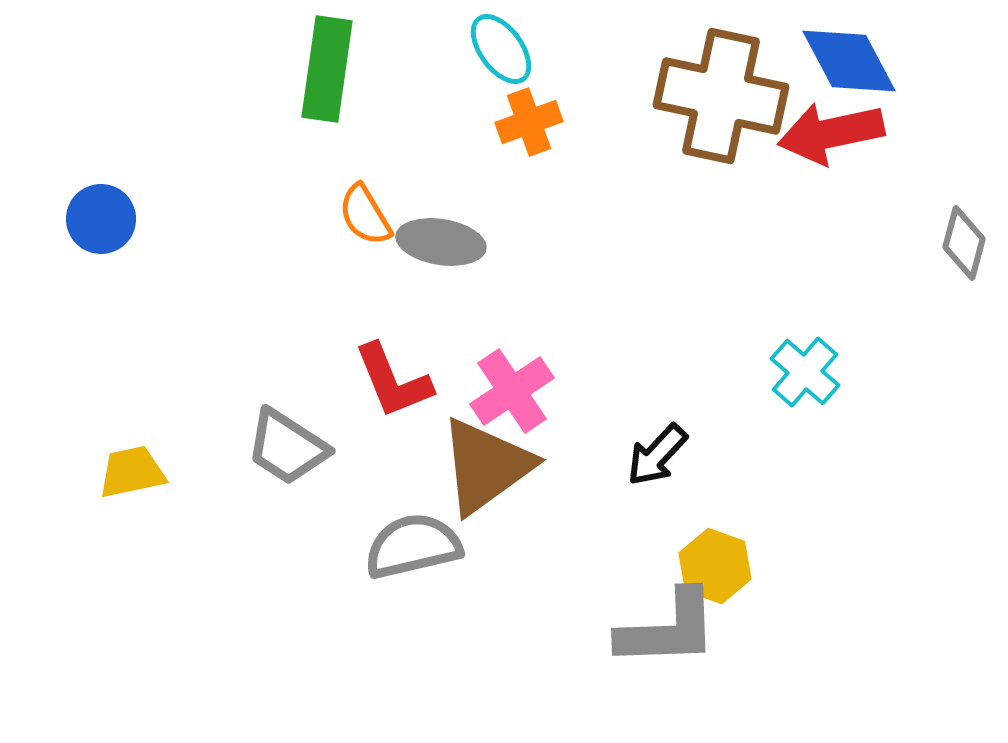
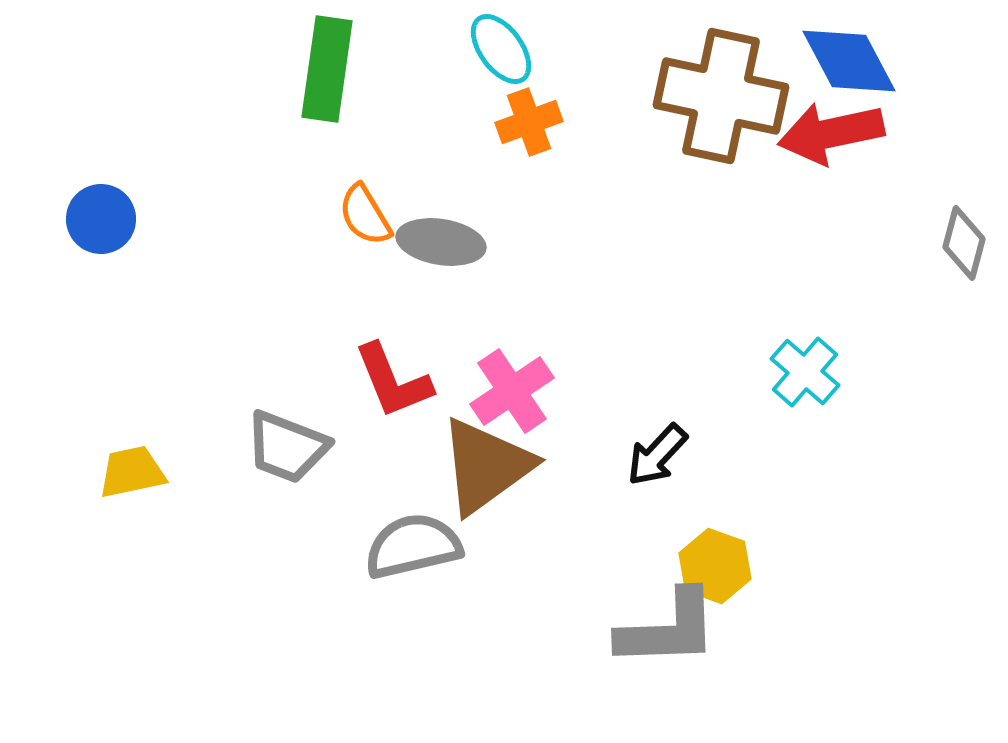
gray trapezoid: rotated 12 degrees counterclockwise
